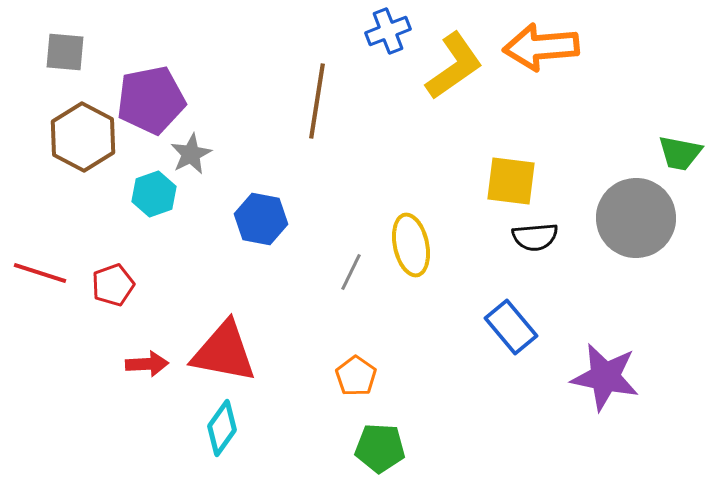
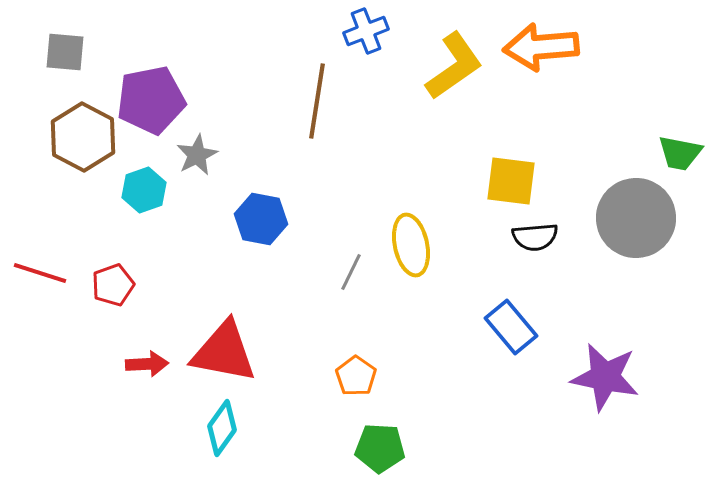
blue cross: moved 22 px left
gray star: moved 6 px right, 1 px down
cyan hexagon: moved 10 px left, 4 px up
